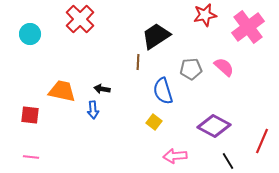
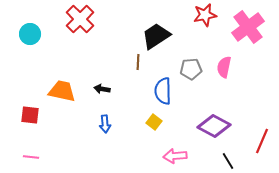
pink semicircle: rotated 120 degrees counterclockwise
blue semicircle: rotated 16 degrees clockwise
blue arrow: moved 12 px right, 14 px down
